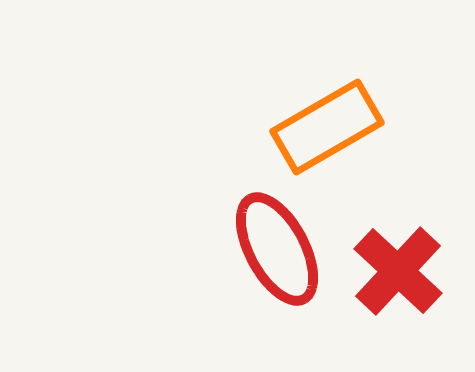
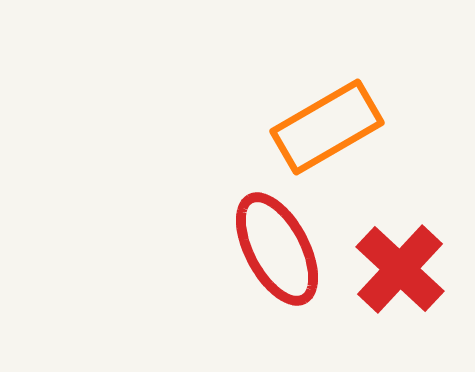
red cross: moved 2 px right, 2 px up
